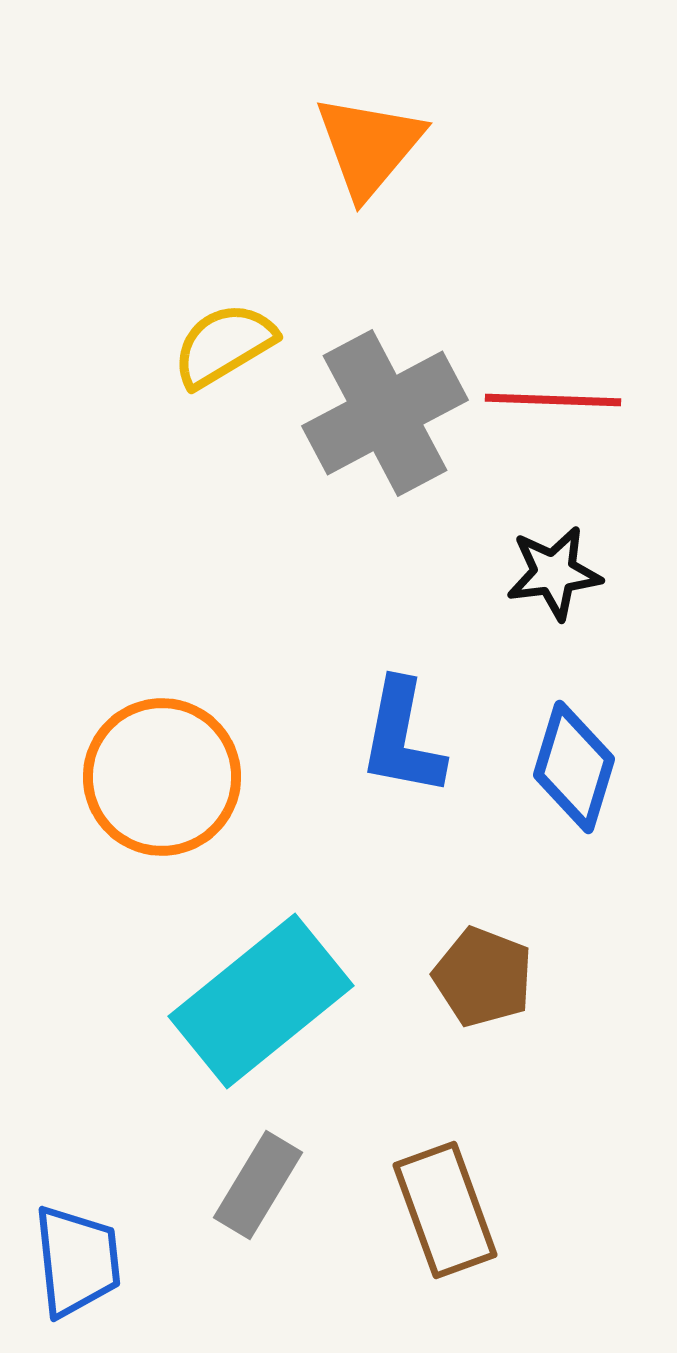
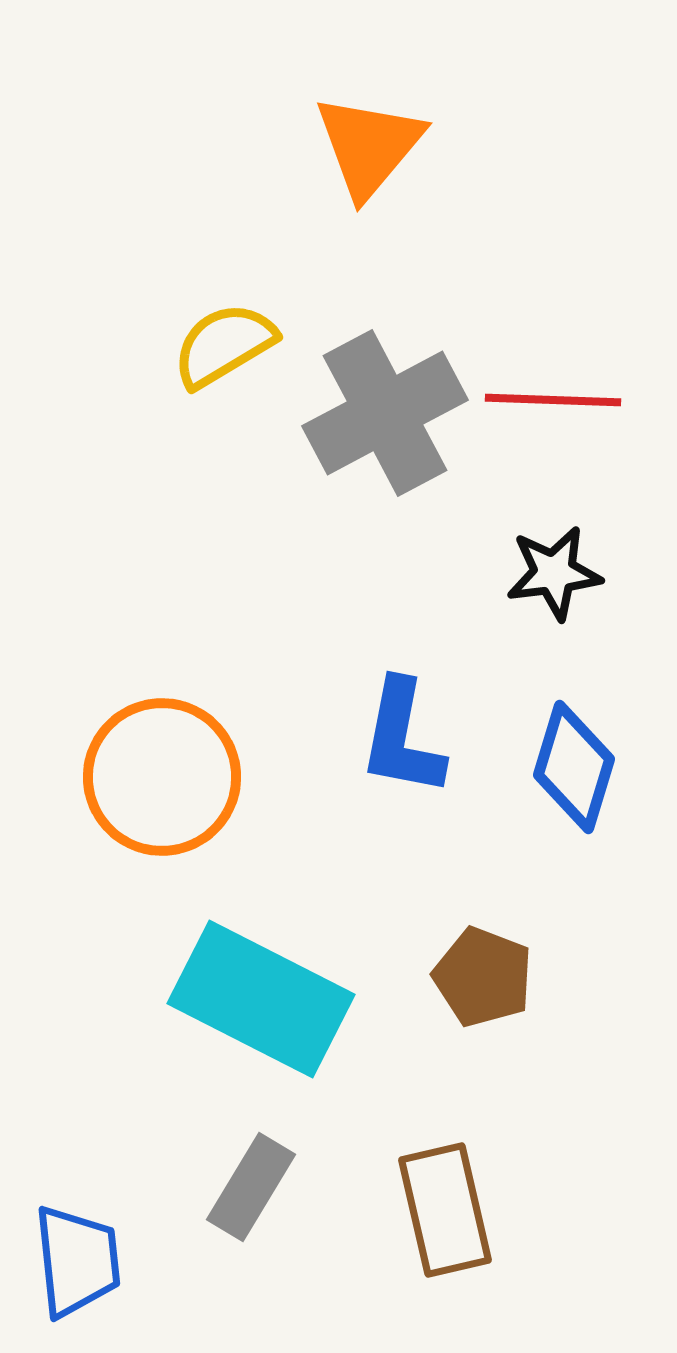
cyan rectangle: moved 2 px up; rotated 66 degrees clockwise
gray rectangle: moved 7 px left, 2 px down
brown rectangle: rotated 7 degrees clockwise
